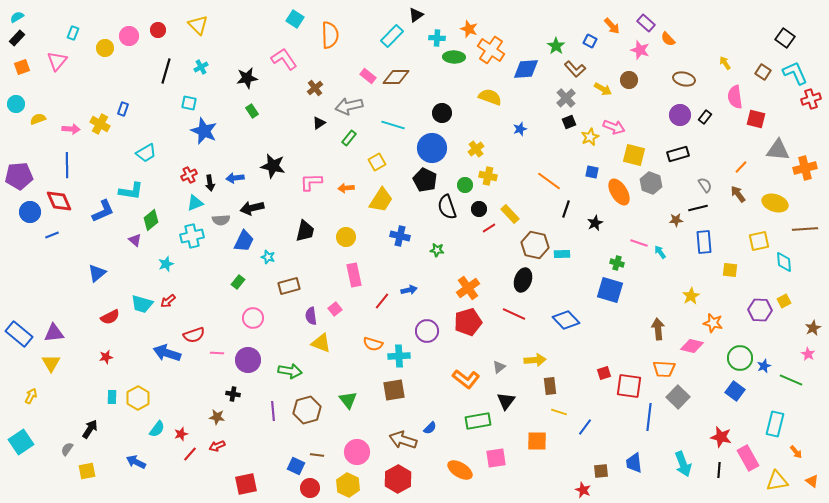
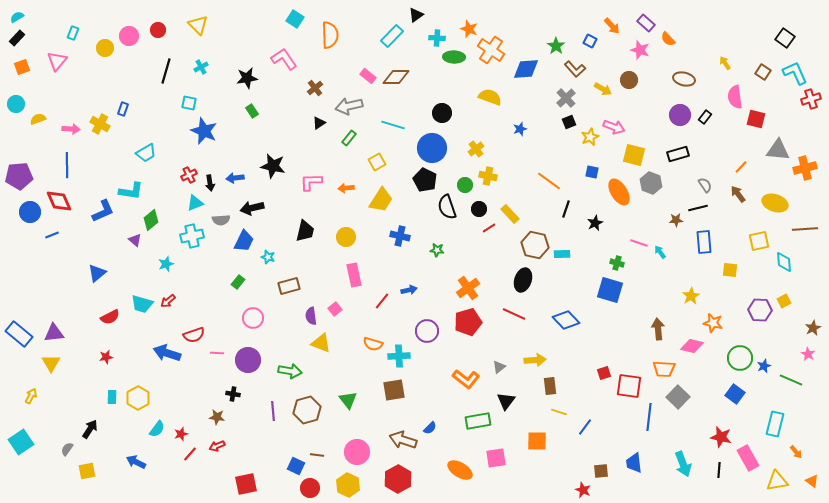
blue square at (735, 391): moved 3 px down
